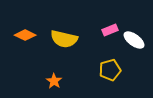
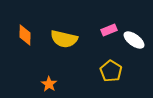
pink rectangle: moved 1 px left
orange diamond: rotated 65 degrees clockwise
yellow pentagon: moved 1 px right, 1 px down; rotated 25 degrees counterclockwise
orange star: moved 5 px left, 3 px down
